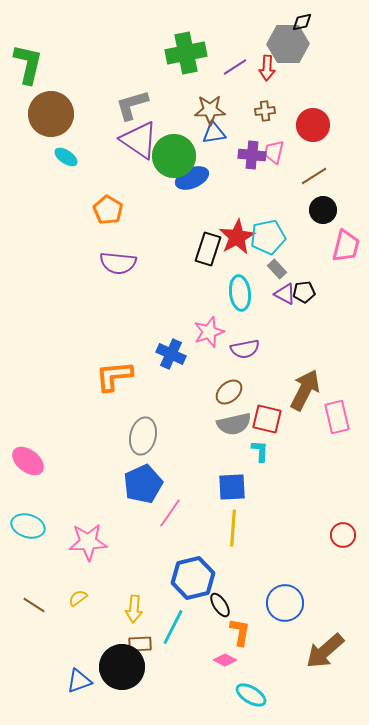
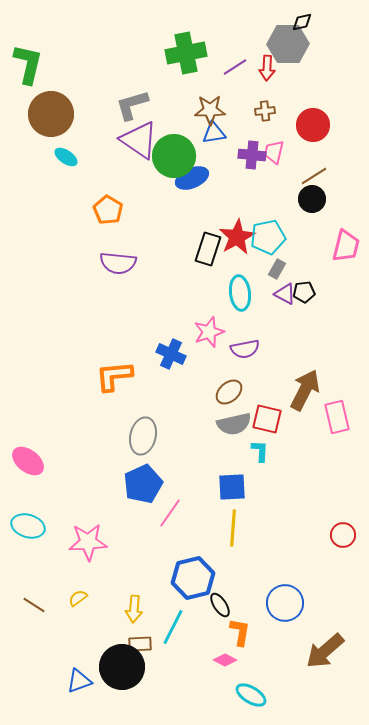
black circle at (323, 210): moved 11 px left, 11 px up
gray rectangle at (277, 269): rotated 72 degrees clockwise
